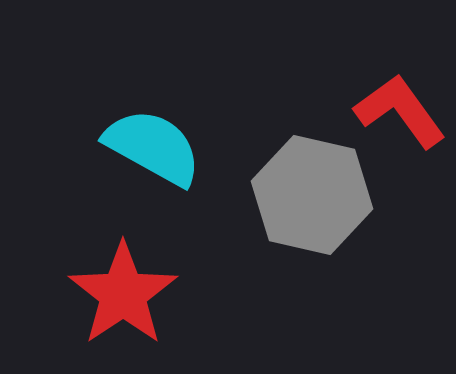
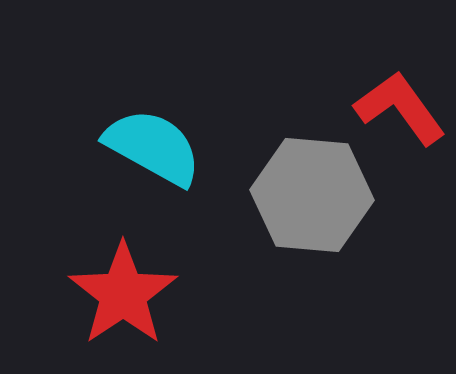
red L-shape: moved 3 px up
gray hexagon: rotated 8 degrees counterclockwise
